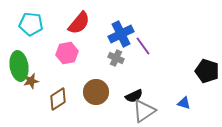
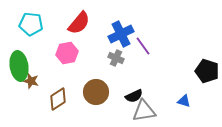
brown star: rotated 28 degrees clockwise
blue triangle: moved 2 px up
gray triangle: rotated 25 degrees clockwise
